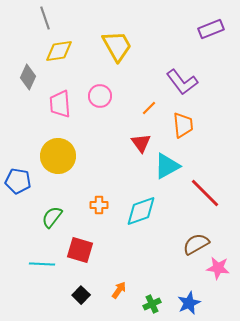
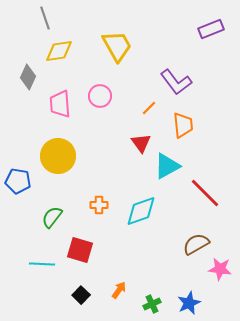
purple L-shape: moved 6 px left
pink star: moved 2 px right, 1 px down
